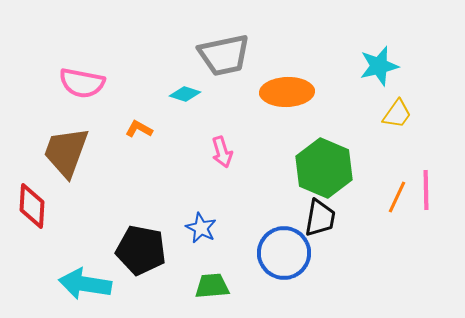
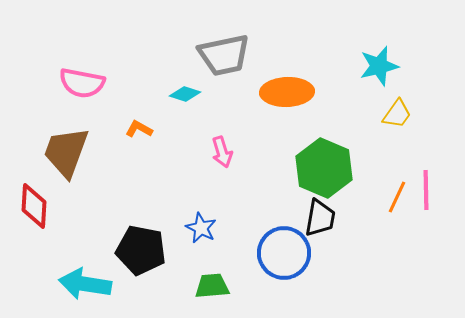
red diamond: moved 2 px right
